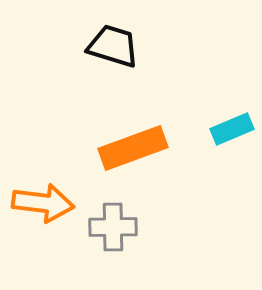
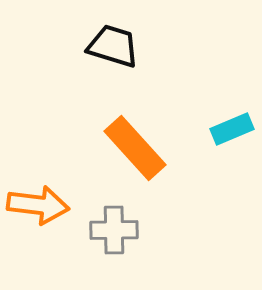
orange rectangle: moved 2 px right; rotated 68 degrees clockwise
orange arrow: moved 5 px left, 2 px down
gray cross: moved 1 px right, 3 px down
